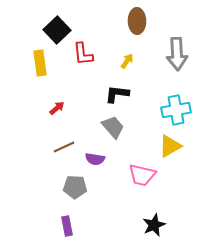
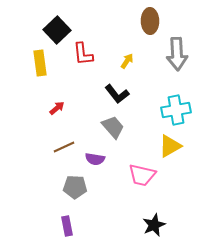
brown ellipse: moved 13 px right
black L-shape: rotated 135 degrees counterclockwise
